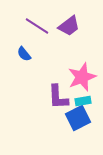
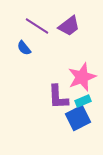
blue semicircle: moved 6 px up
cyan rectangle: rotated 14 degrees counterclockwise
